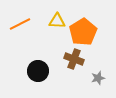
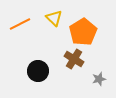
yellow triangle: moved 3 px left, 3 px up; rotated 42 degrees clockwise
brown cross: rotated 12 degrees clockwise
gray star: moved 1 px right, 1 px down
